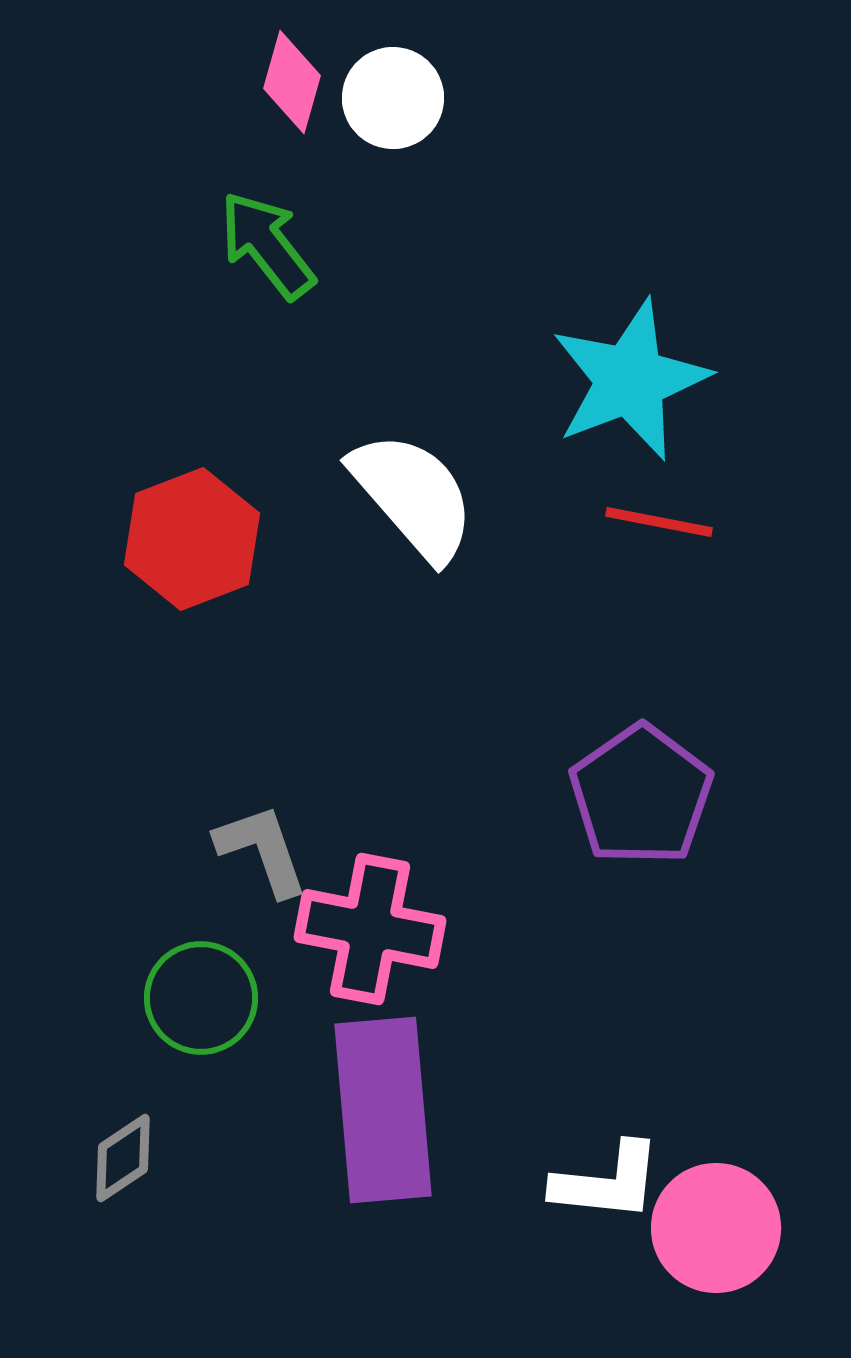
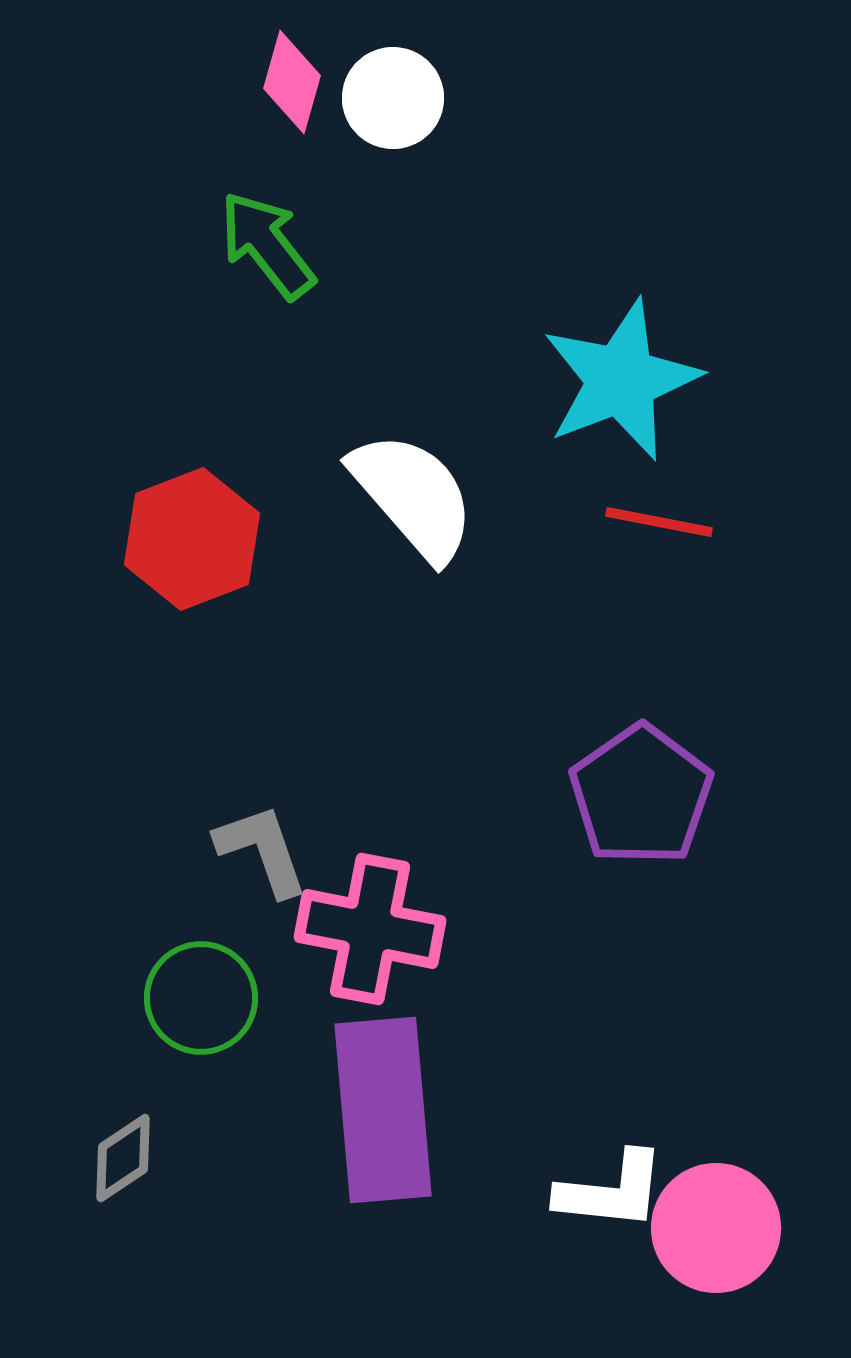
cyan star: moved 9 px left
white L-shape: moved 4 px right, 9 px down
